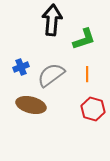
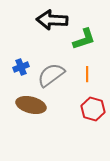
black arrow: rotated 92 degrees counterclockwise
